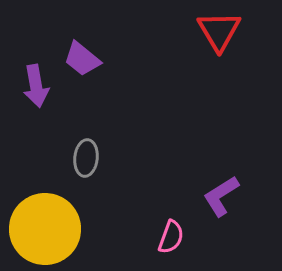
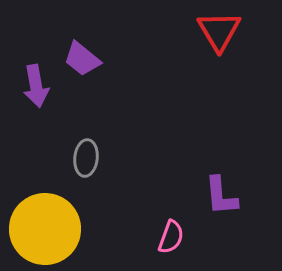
purple L-shape: rotated 63 degrees counterclockwise
